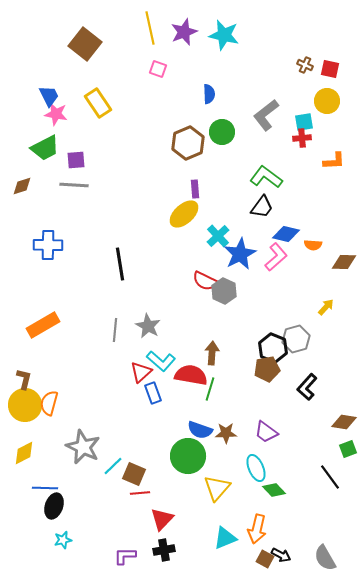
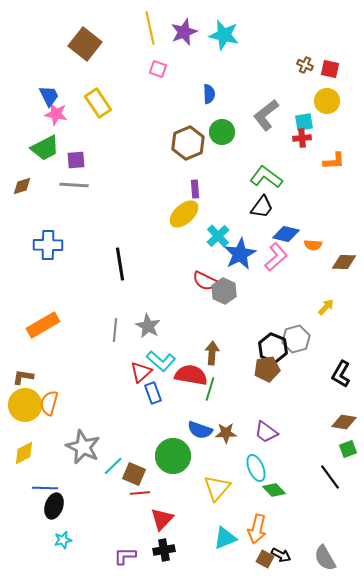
brown L-shape at (24, 379): moved 1 px left, 2 px up; rotated 95 degrees counterclockwise
black L-shape at (307, 387): moved 34 px right, 13 px up; rotated 12 degrees counterclockwise
green circle at (188, 456): moved 15 px left
